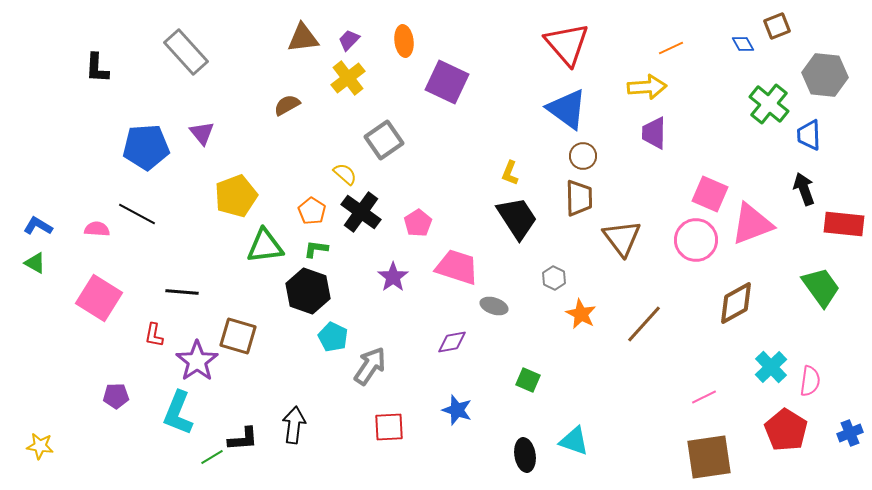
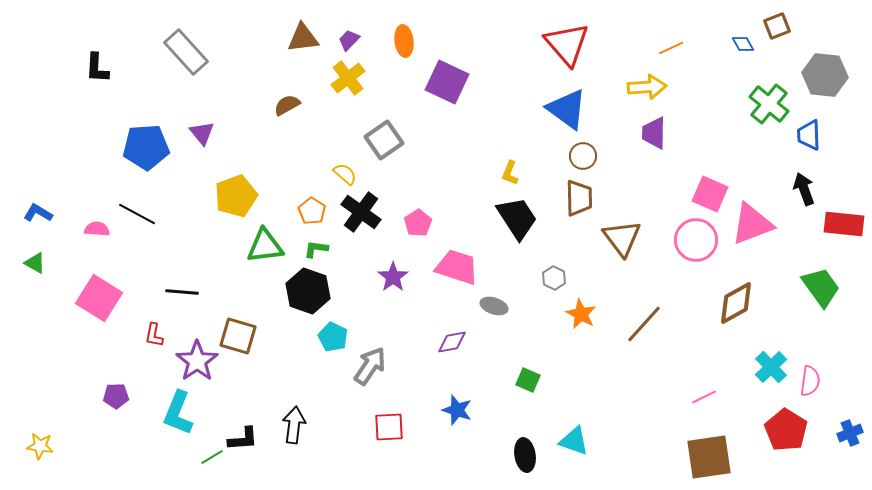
blue L-shape at (38, 226): moved 13 px up
